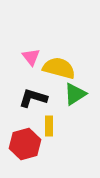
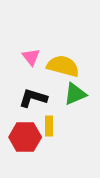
yellow semicircle: moved 4 px right, 2 px up
green triangle: rotated 10 degrees clockwise
red hexagon: moved 7 px up; rotated 16 degrees clockwise
